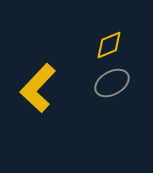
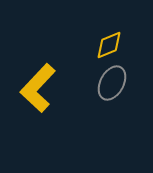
gray ellipse: rotated 32 degrees counterclockwise
